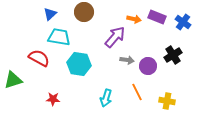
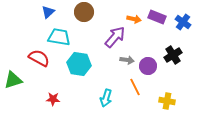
blue triangle: moved 2 px left, 2 px up
orange line: moved 2 px left, 5 px up
